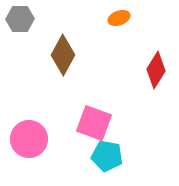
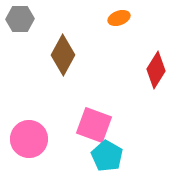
pink square: moved 2 px down
cyan pentagon: rotated 20 degrees clockwise
